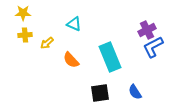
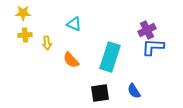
yellow arrow: rotated 56 degrees counterclockwise
blue L-shape: rotated 30 degrees clockwise
cyan rectangle: rotated 40 degrees clockwise
blue semicircle: moved 1 px left, 1 px up
